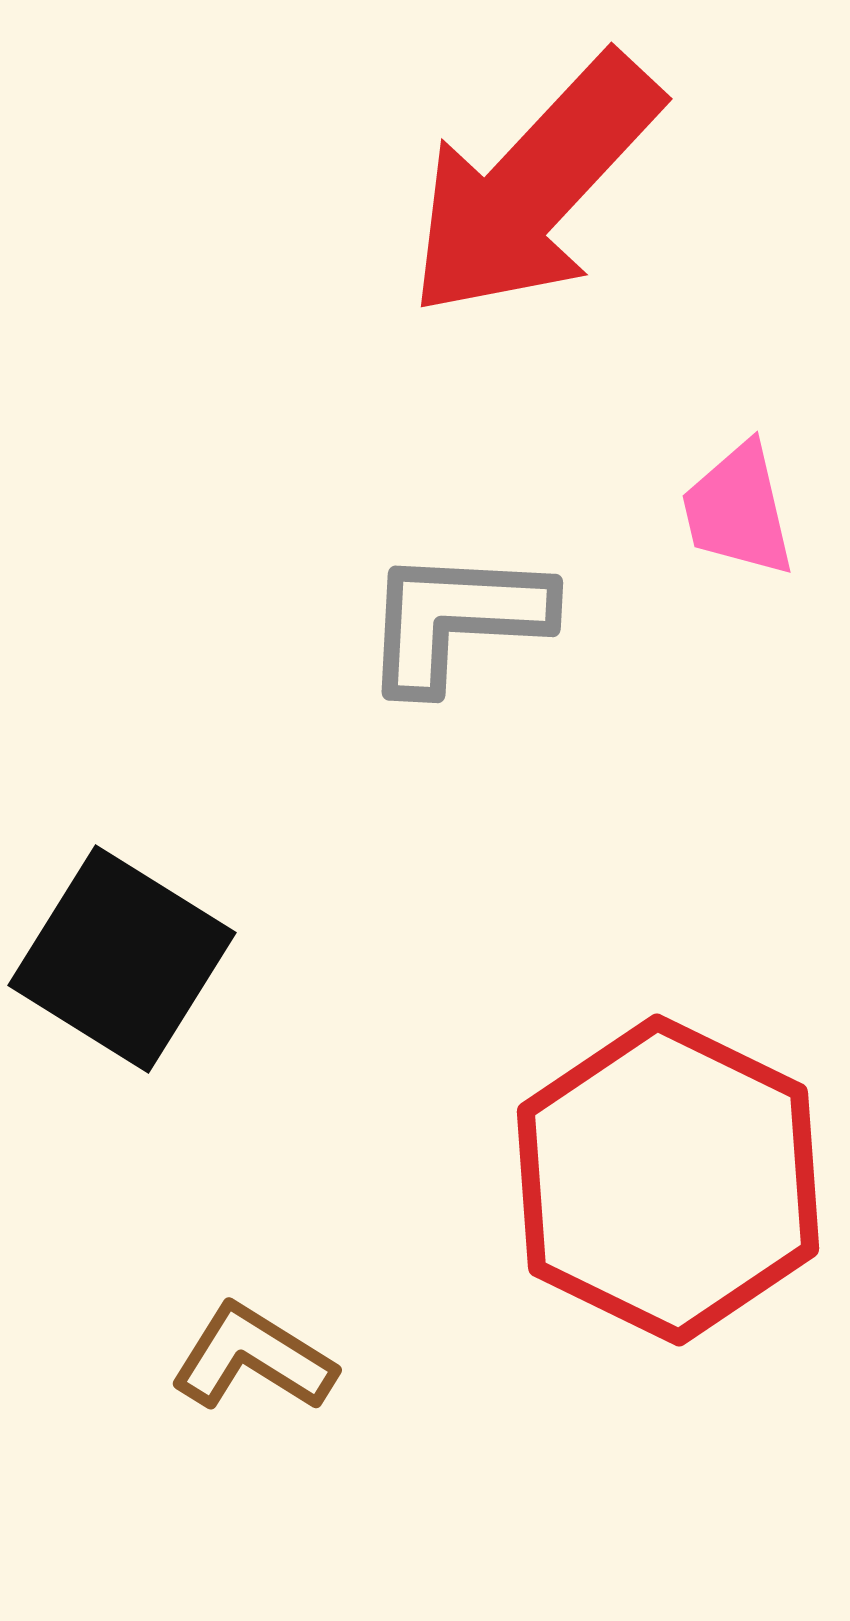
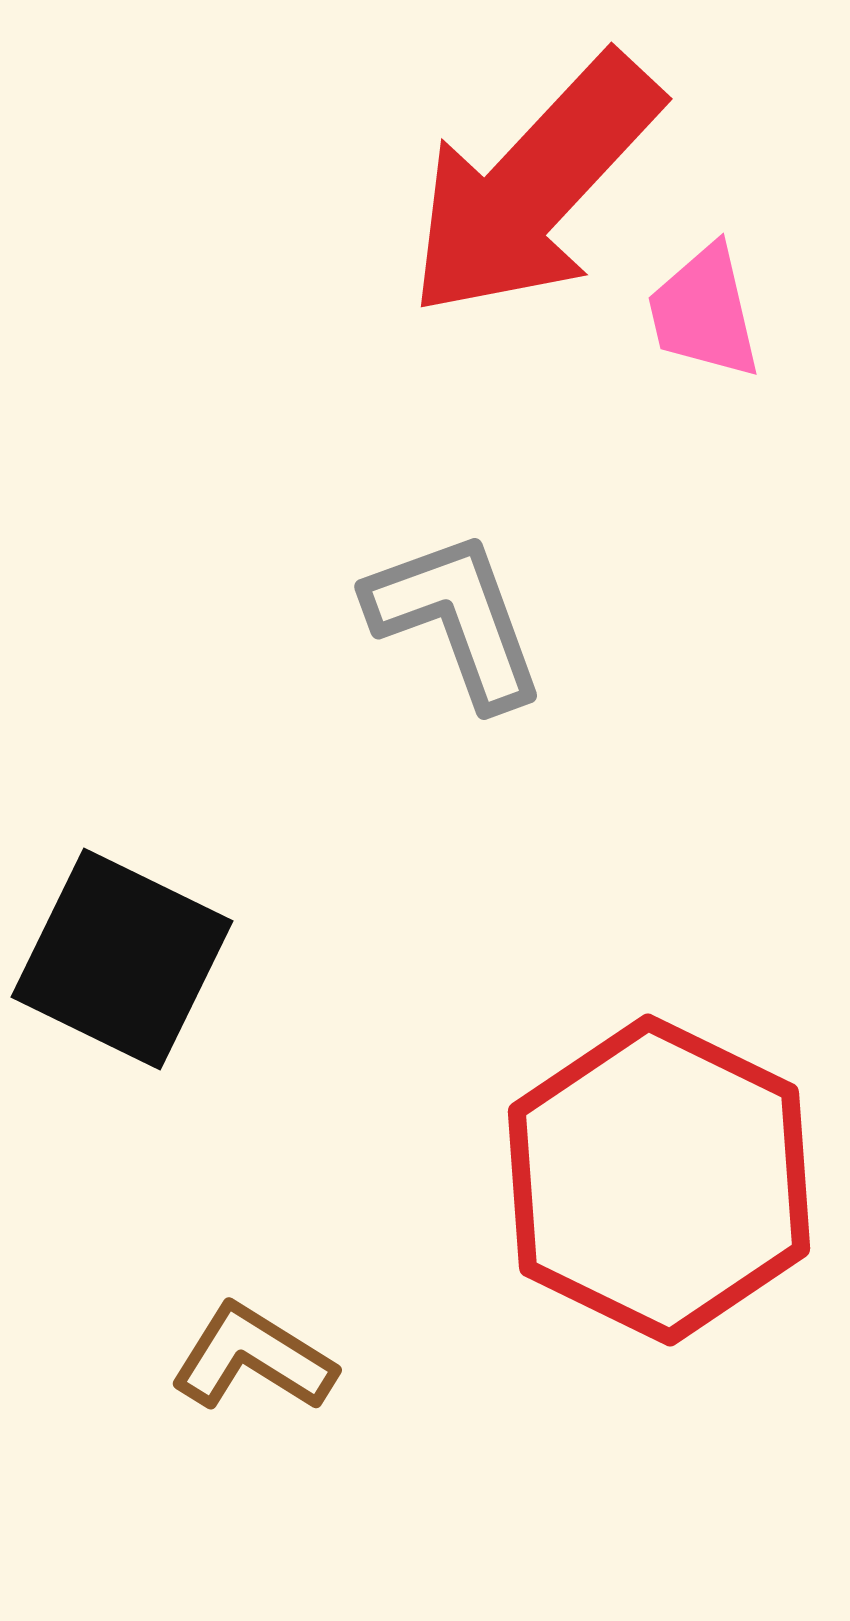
pink trapezoid: moved 34 px left, 198 px up
gray L-shape: rotated 67 degrees clockwise
black square: rotated 6 degrees counterclockwise
red hexagon: moved 9 px left
